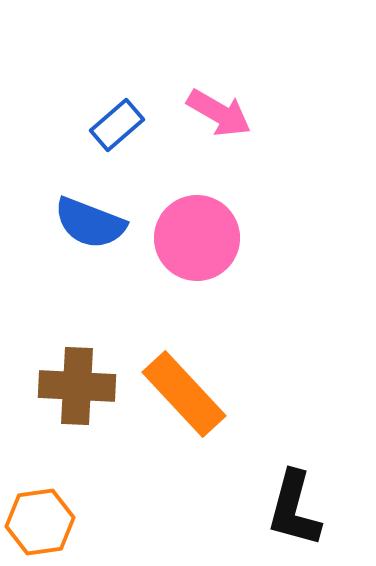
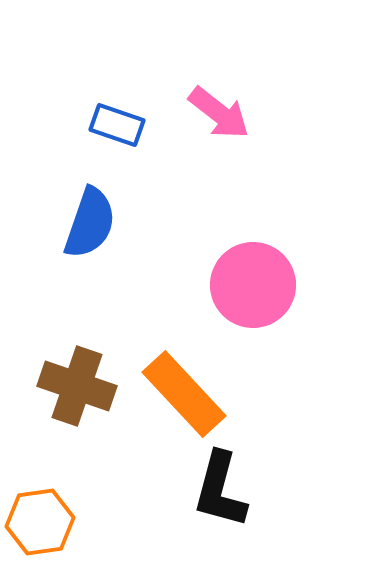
pink arrow: rotated 8 degrees clockwise
blue rectangle: rotated 60 degrees clockwise
blue semicircle: rotated 92 degrees counterclockwise
pink circle: moved 56 px right, 47 px down
brown cross: rotated 16 degrees clockwise
black L-shape: moved 74 px left, 19 px up
